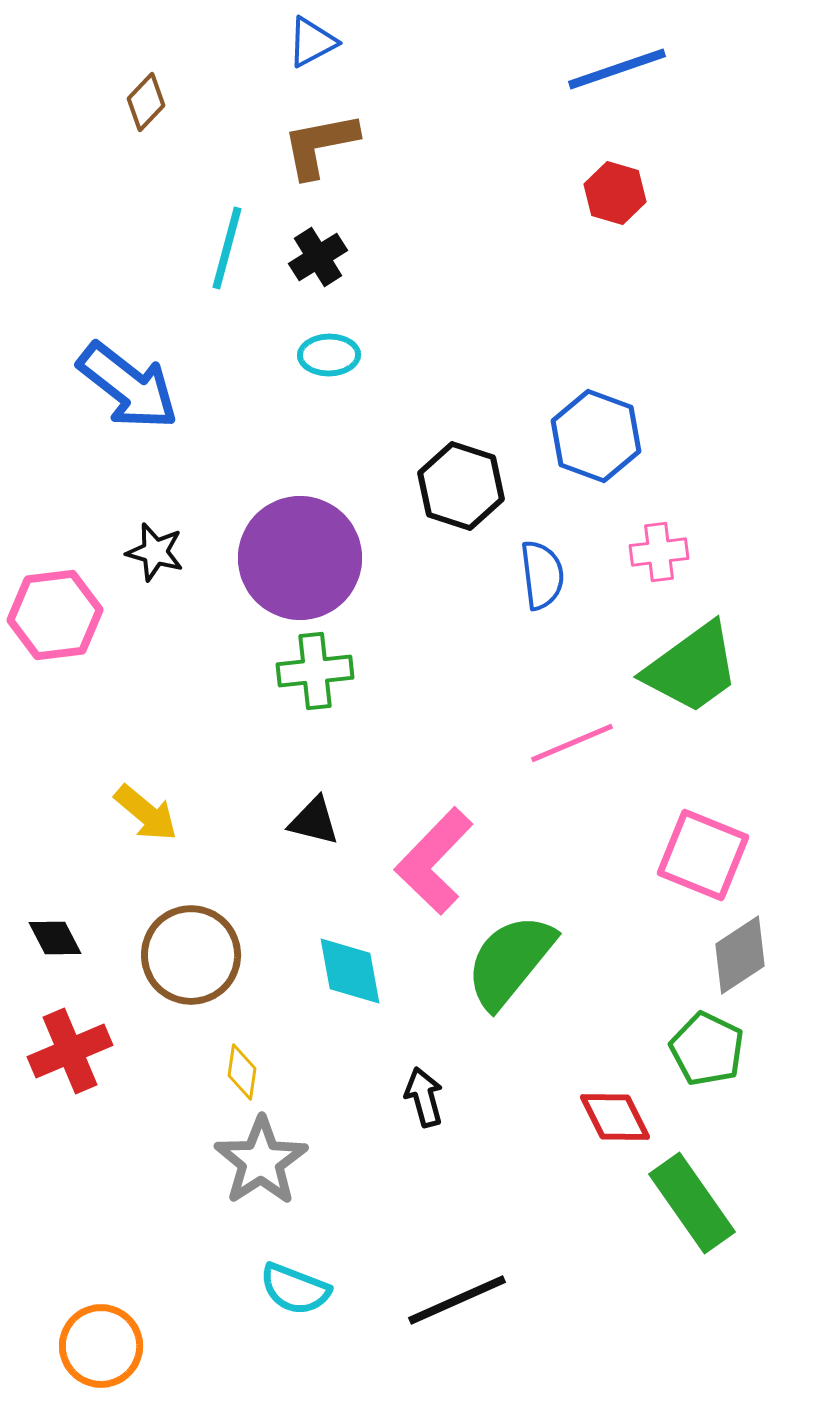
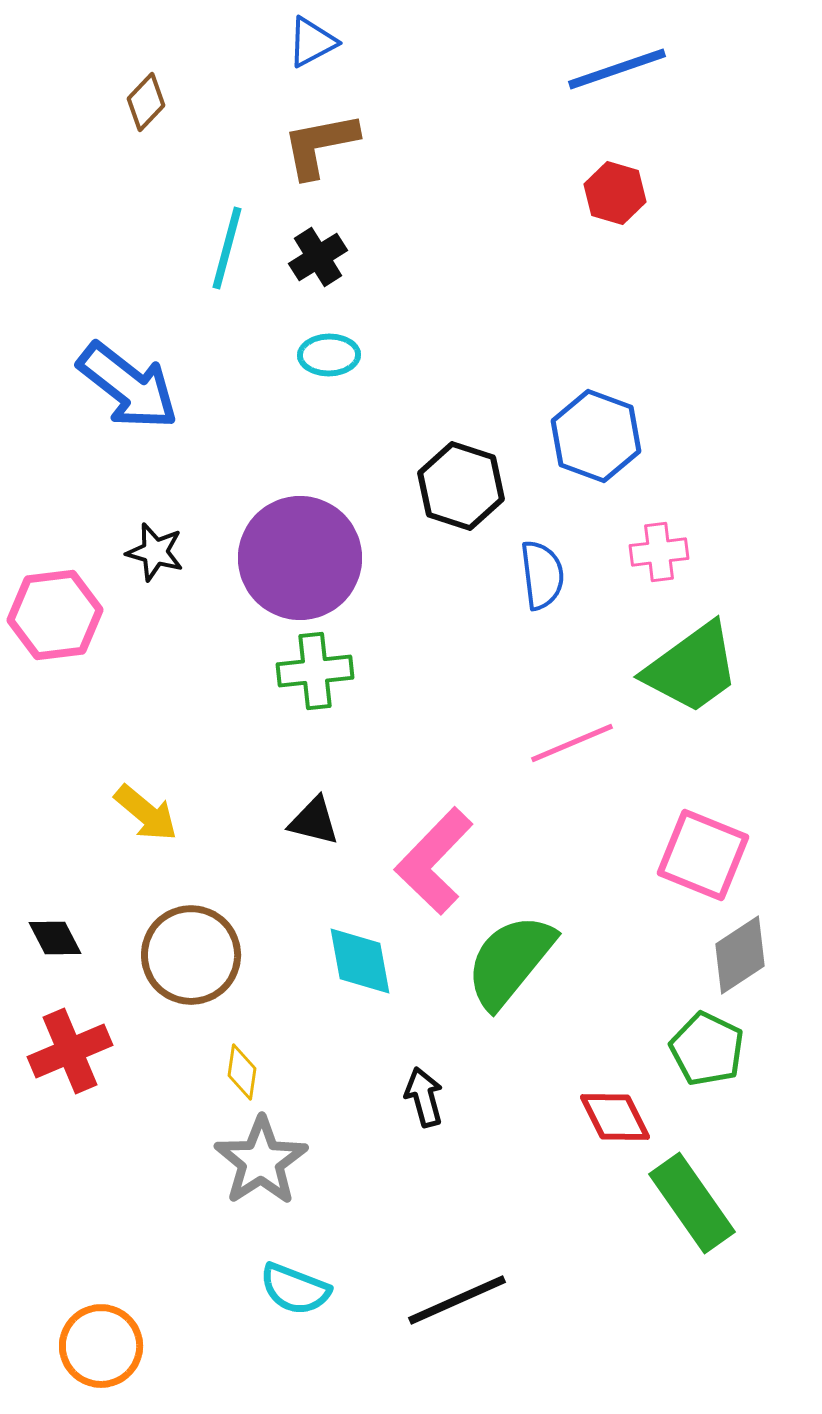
cyan diamond: moved 10 px right, 10 px up
